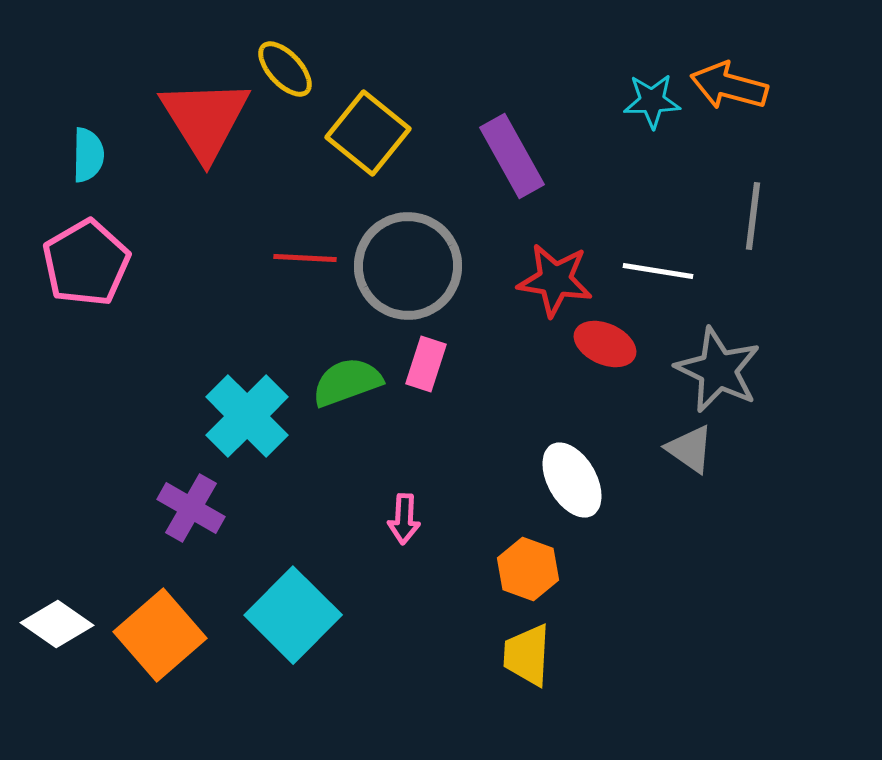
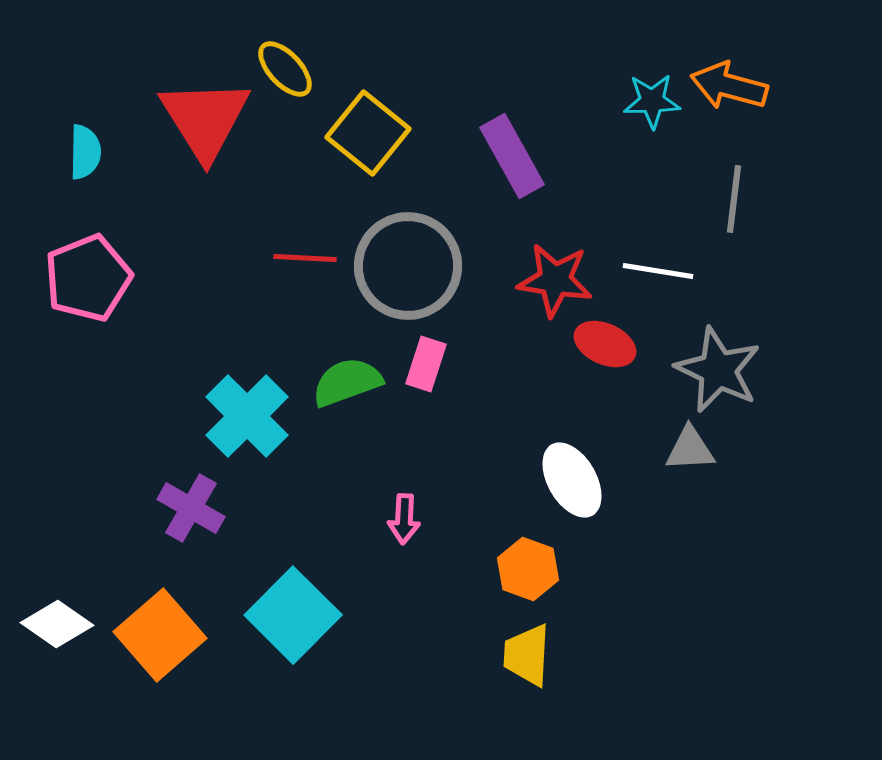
cyan semicircle: moved 3 px left, 3 px up
gray line: moved 19 px left, 17 px up
pink pentagon: moved 2 px right, 15 px down; rotated 8 degrees clockwise
gray triangle: rotated 38 degrees counterclockwise
